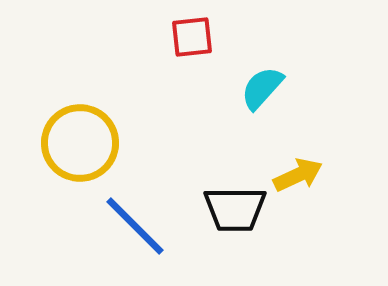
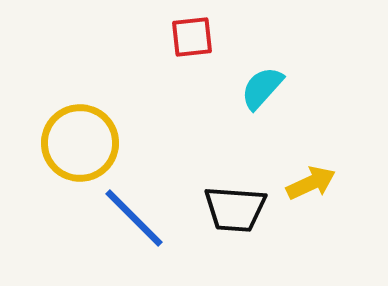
yellow arrow: moved 13 px right, 8 px down
black trapezoid: rotated 4 degrees clockwise
blue line: moved 1 px left, 8 px up
